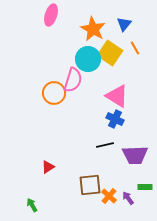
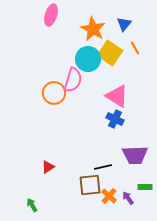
black line: moved 2 px left, 22 px down
